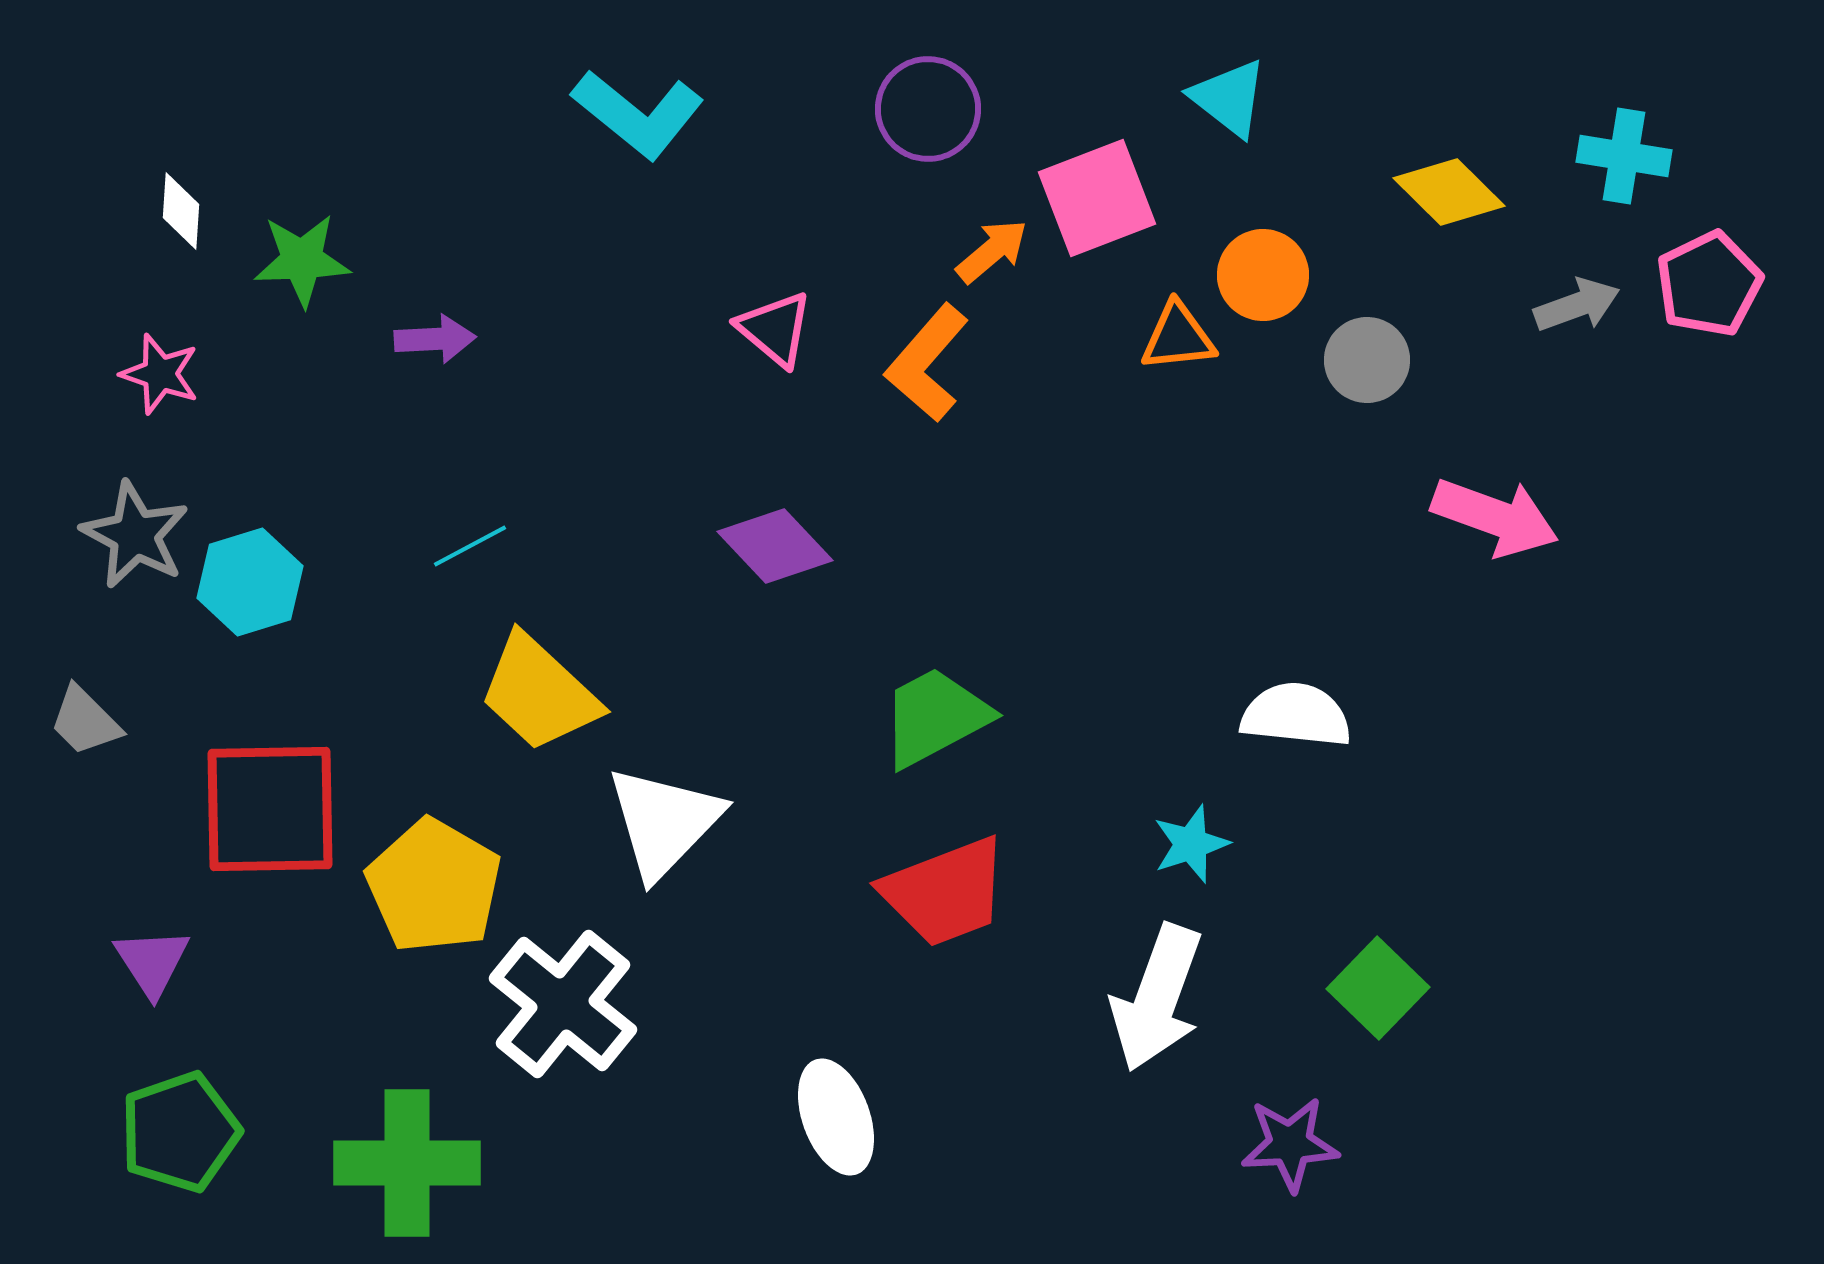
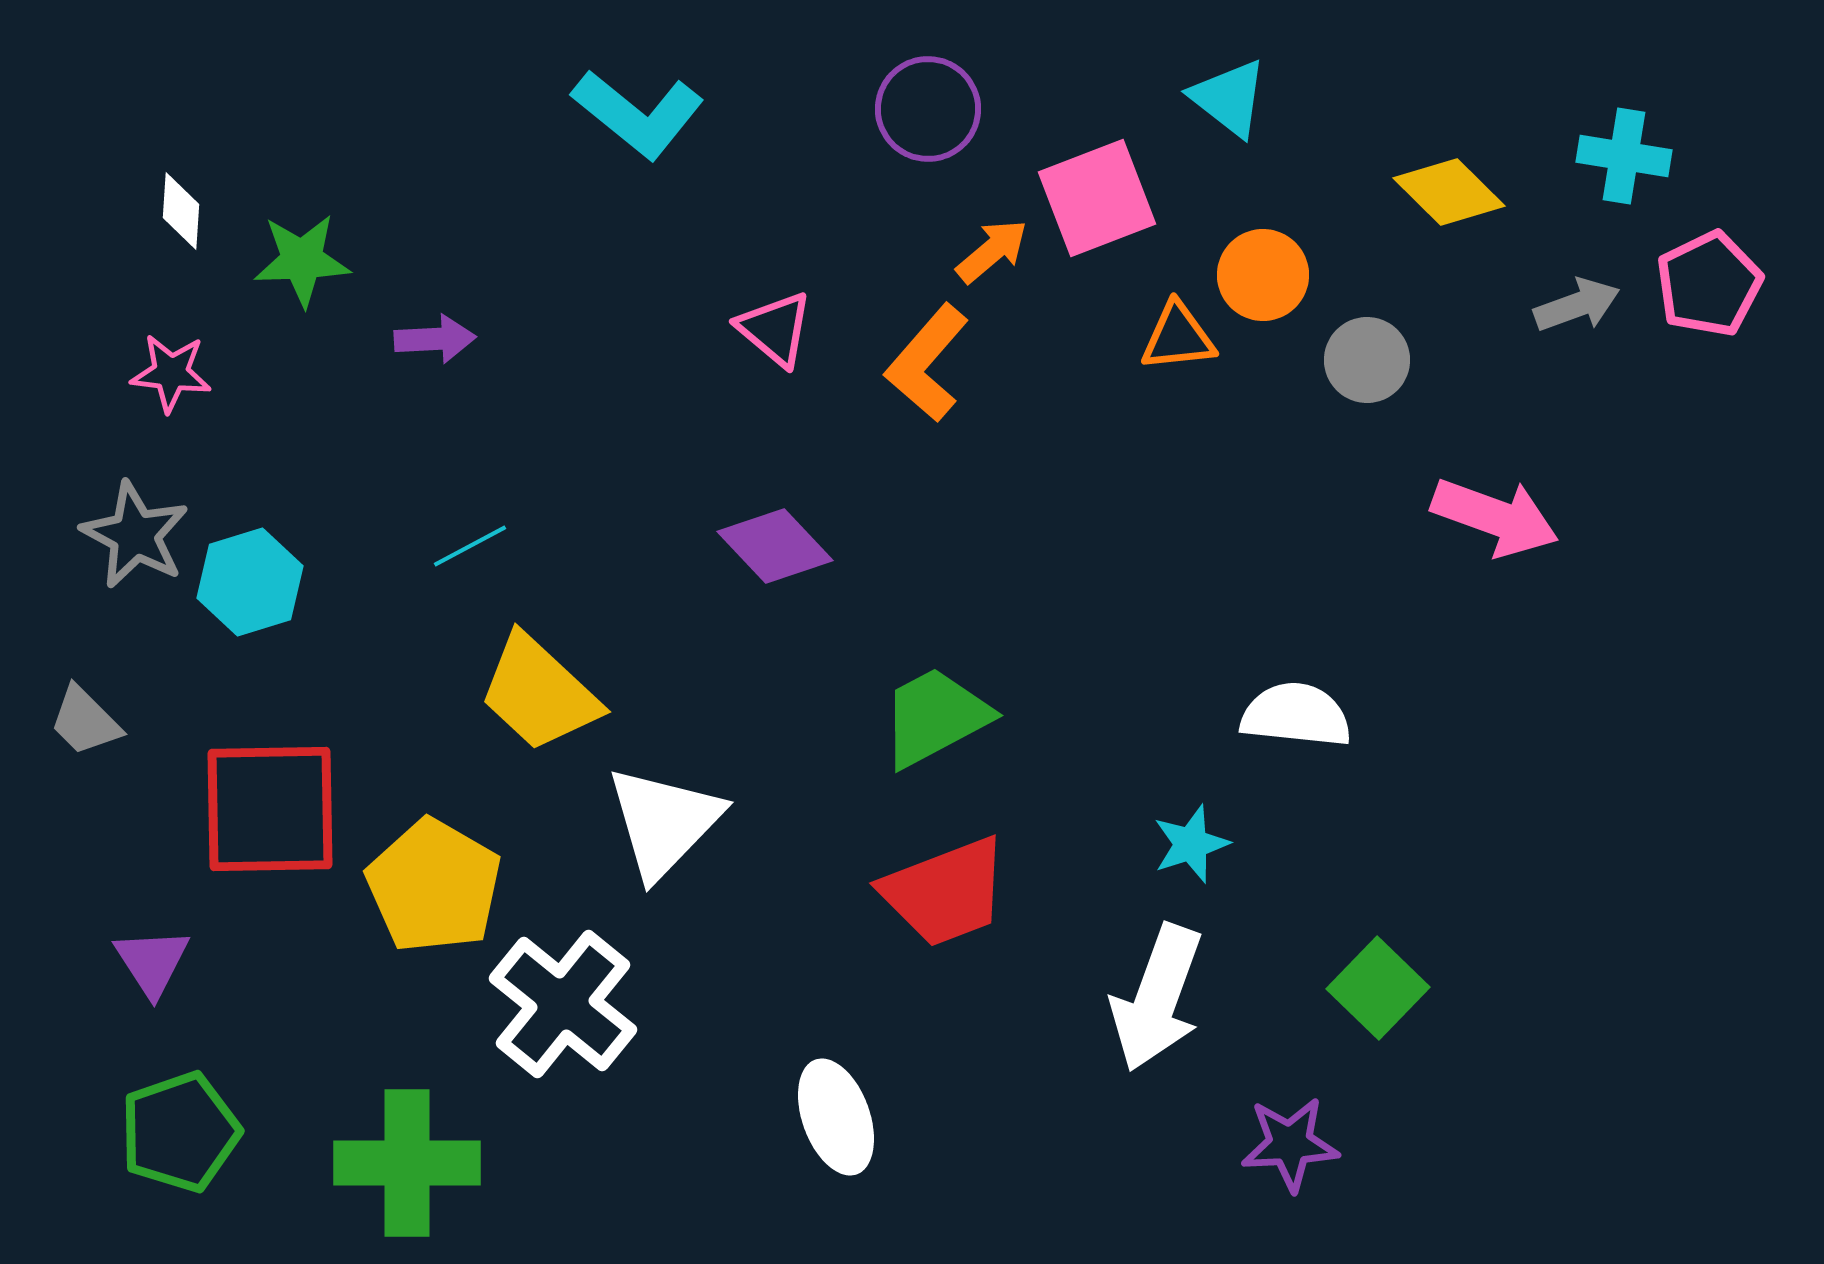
pink star: moved 11 px right, 1 px up; rotated 12 degrees counterclockwise
